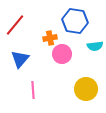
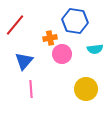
cyan semicircle: moved 3 px down
blue triangle: moved 4 px right, 2 px down
pink line: moved 2 px left, 1 px up
